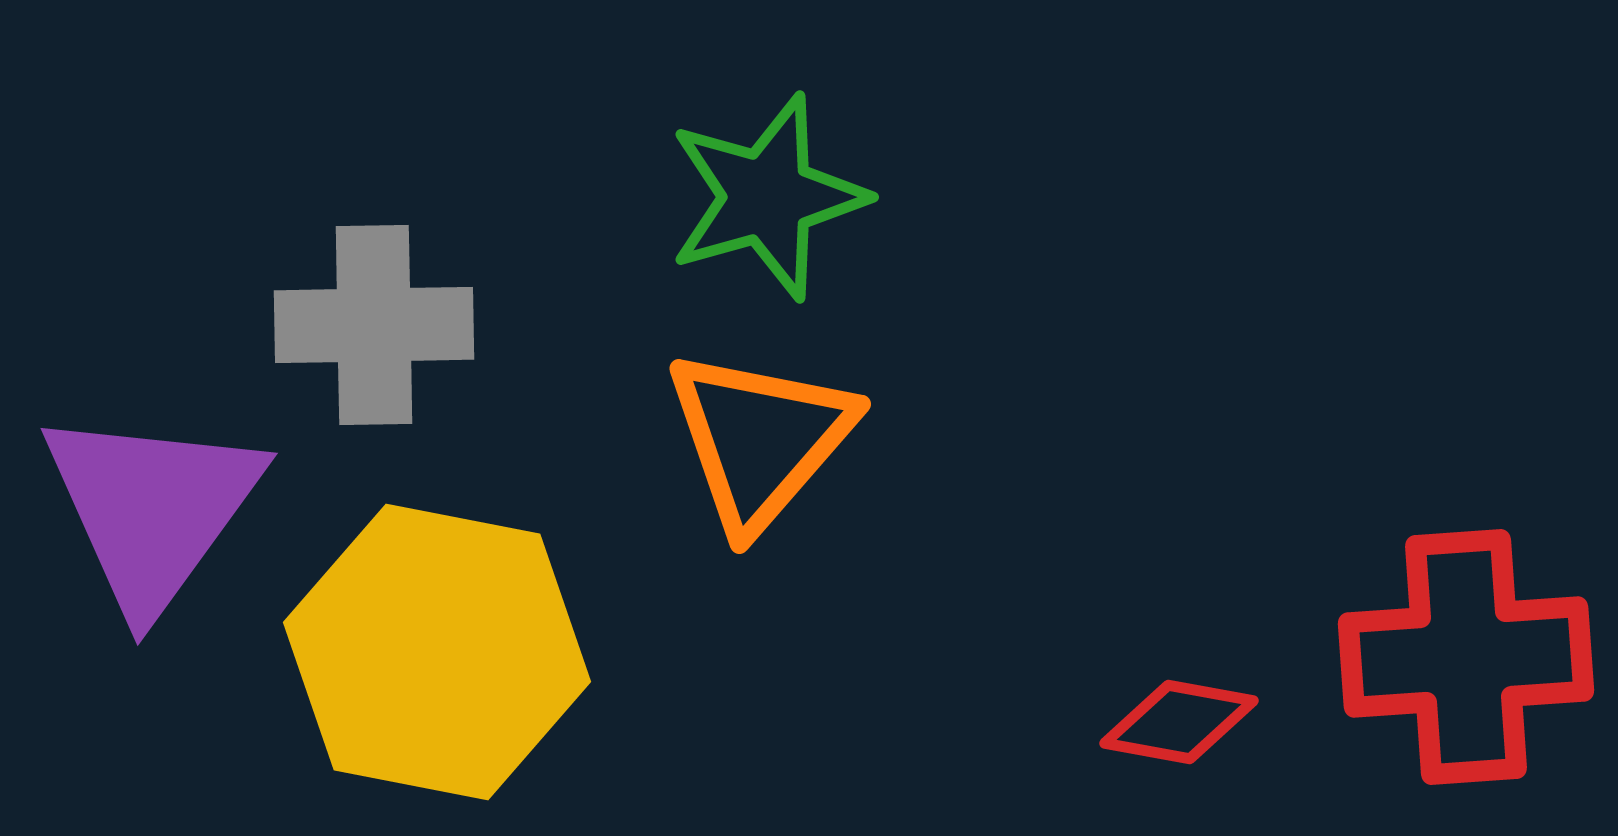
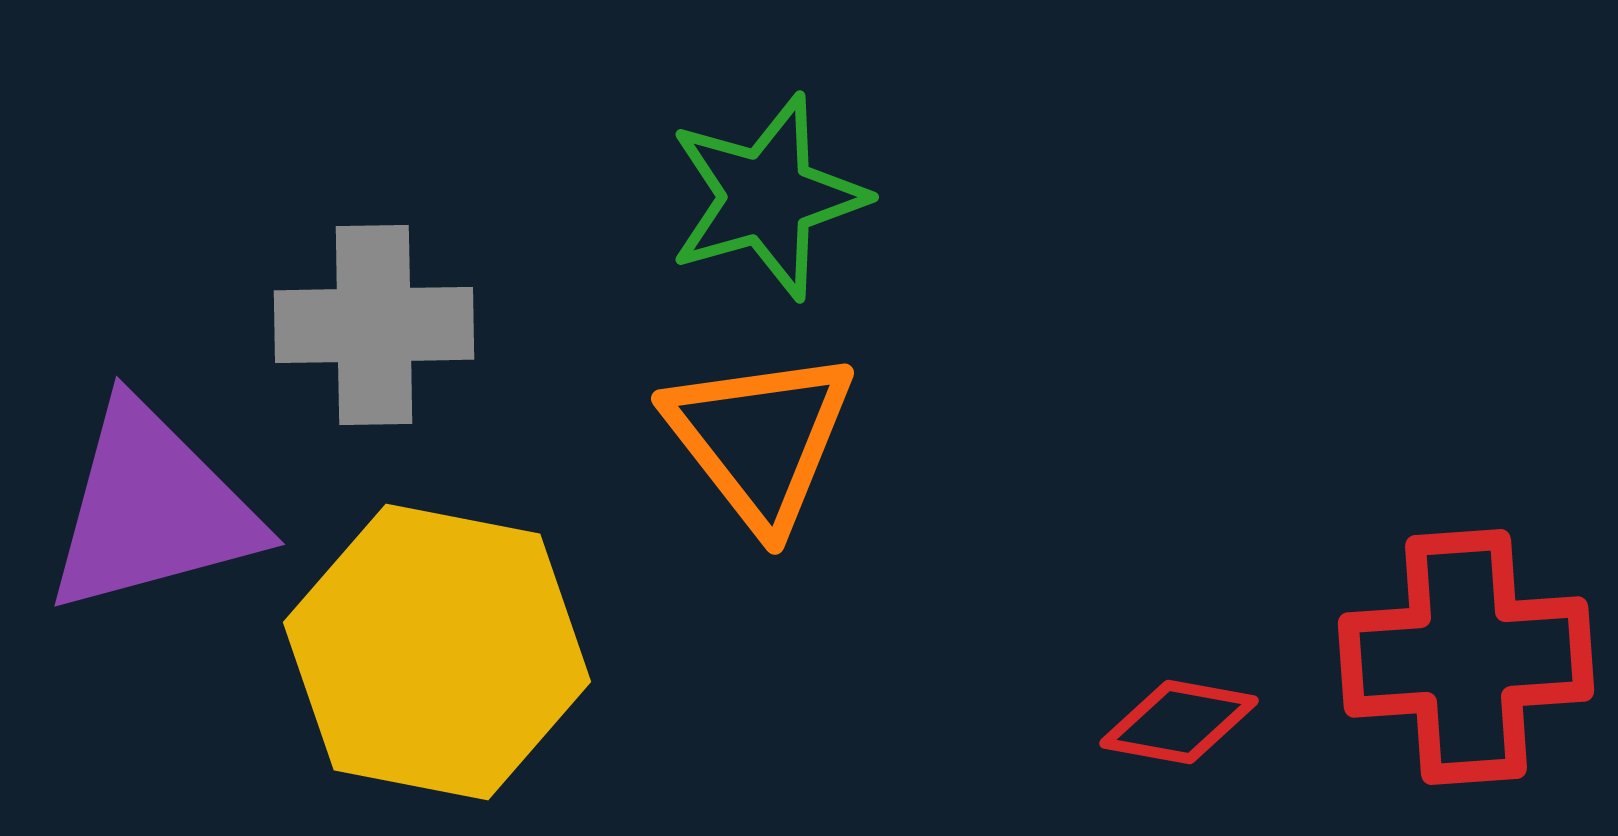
orange triangle: rotated 19 degrees counterclockwise
purple triangle: rotated 39 degrees clockwise
